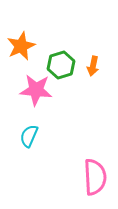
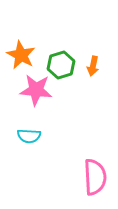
orange star: moved 9 px down; rotated 20 degrees counterclockwise
cyan semicircle: rotated 110 degrees counterclockwise
